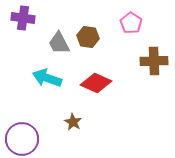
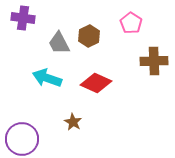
brown hexagon: moved 1 px right, 1 px up; rotated 25 degrees clockwise
